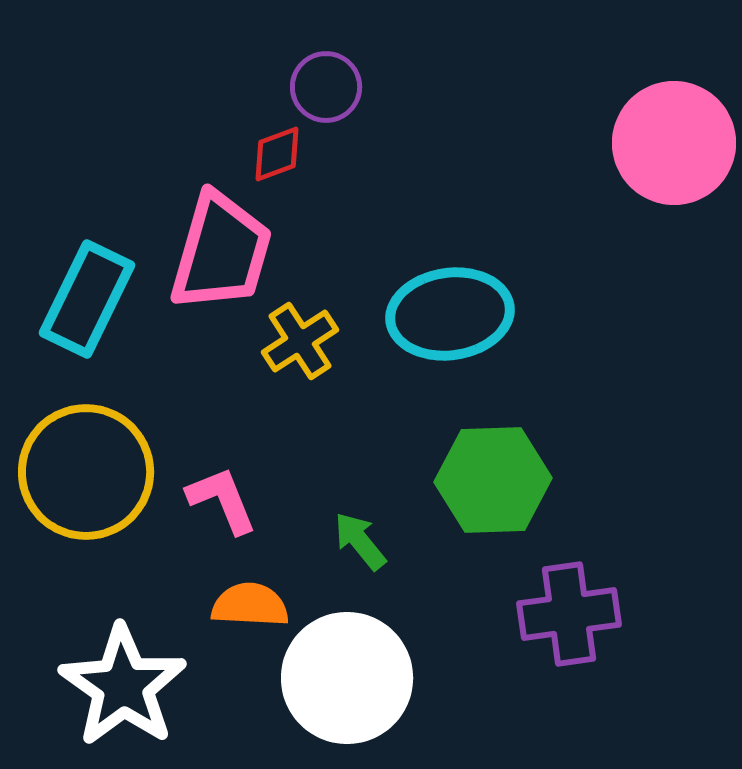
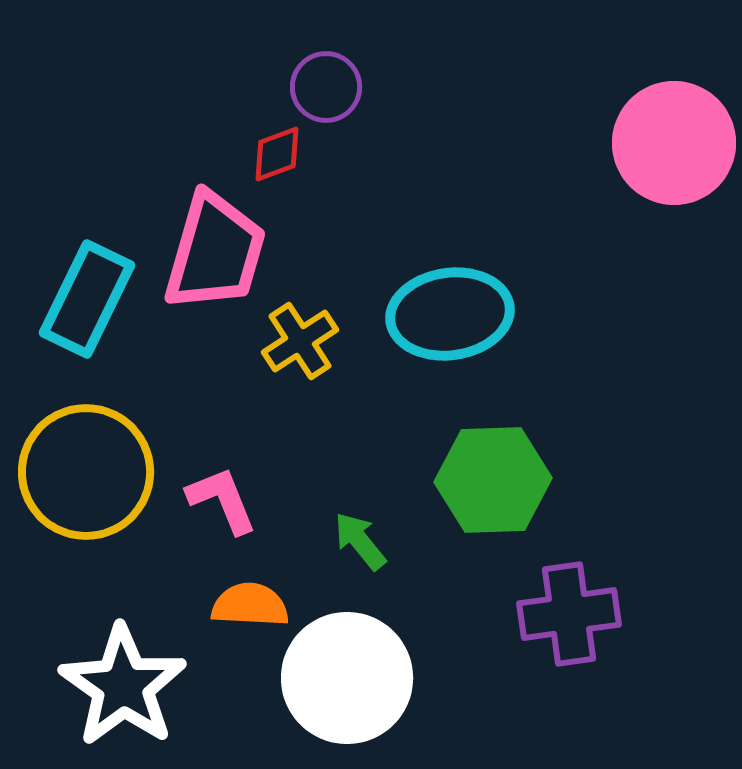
pink trapezoid: moved 6 px left
